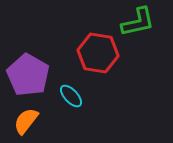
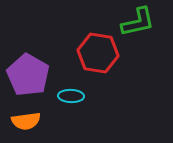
cyan ellipse: rotated 45 degrees counterclockwise
orange semicircle: rotated 136 degrees counterclockwise
